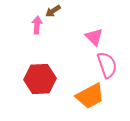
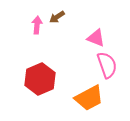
brown arrow: moved 4 px right, 6 px down
pink triangle: moved 2 px right, 1 px down; rotated 24 degrees counterclockwise
red hexagon: rotated 20 degrees counterclockwise
orange trapezoid: moved 1 px left, 2 px down
